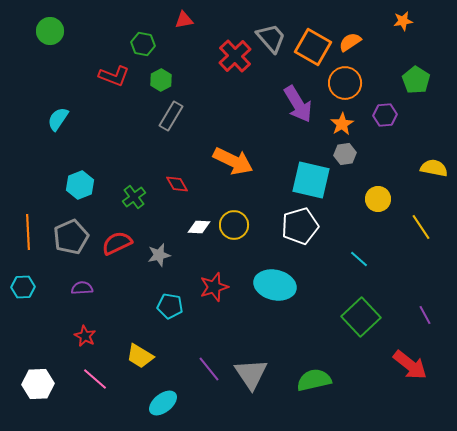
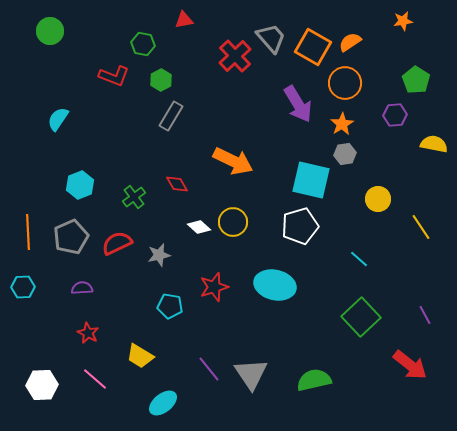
purple hexagon at (385, 115): moved 10 px right
yellow semicircle at (434, 168): moved 24 px up
yellow circle at (234, 225): moved 1 px left, 3 px up
white diamond at (199, 227): rotated 40 degrees clockwise
red star at (85, 336): moved 3 px right, 3 px up
white hexagon at (38, 384): moved 4 px right, 1 px down
